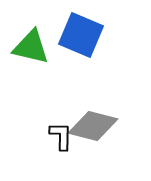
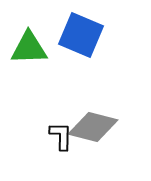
green triangle: moved 2 px left, 1 px down; rotated 15 degrees counterclockwise
gray diamond: moved 1 px down
